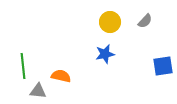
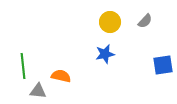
blue square: moved 1 px up
